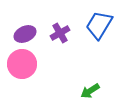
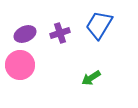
purple cross: rotated 12 degrees clockwise
pink circle: moved 2 px left, 1 px down
green arrow: moved 1 px right, 13 px up
